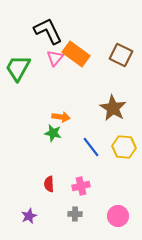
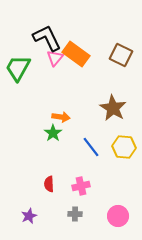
black L-shape: moved 1 px left, 7 px down
green star: rotated 24 degrees clockwise
